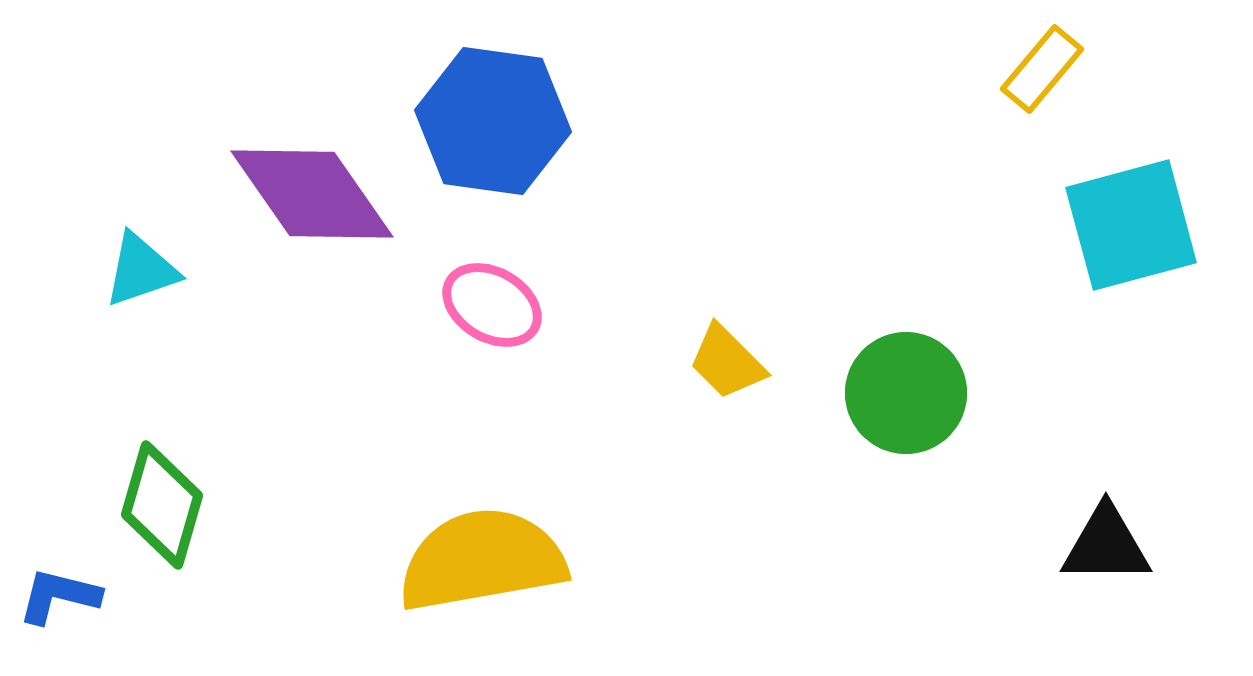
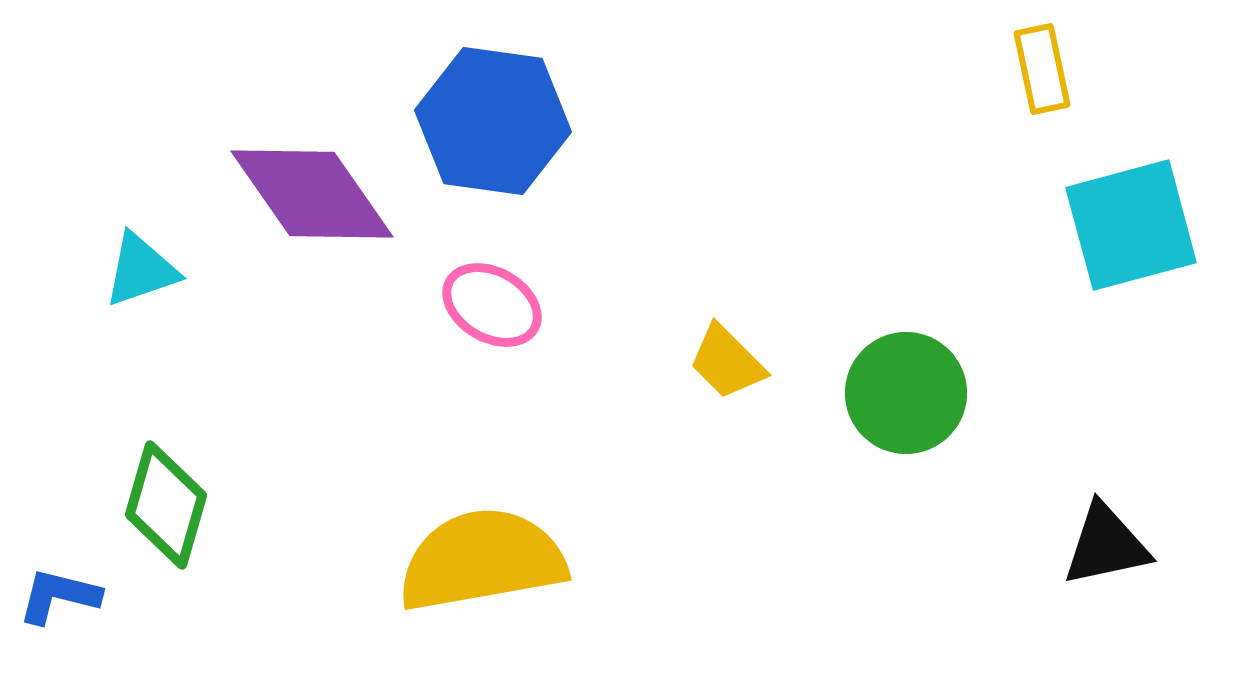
yellow rectangle: rotated 52 degrees counterclockwise
green diamond: moved 4 px right
black triangle: rotated 12 degrees counterclockwise
